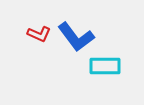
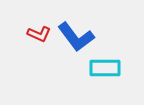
cyan rectangle: moved 2 px down
